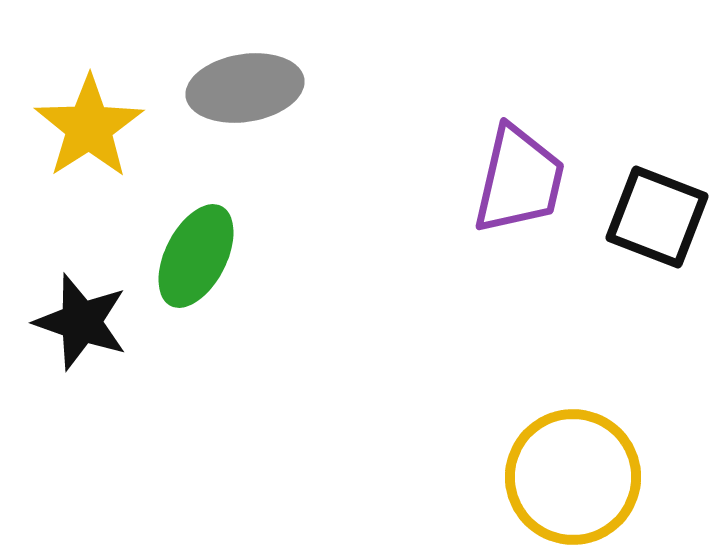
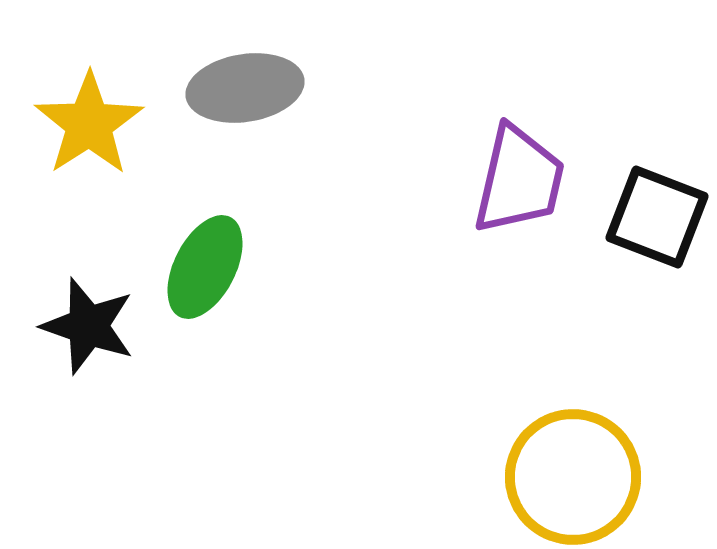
yellow star: moved 3 px up
green ellipse: moved 9 px right, 11 px down
black star: moved 7 px right, 4 px down
